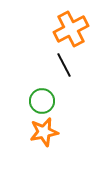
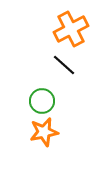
black line: rotated 20 degrees counterclockwise
